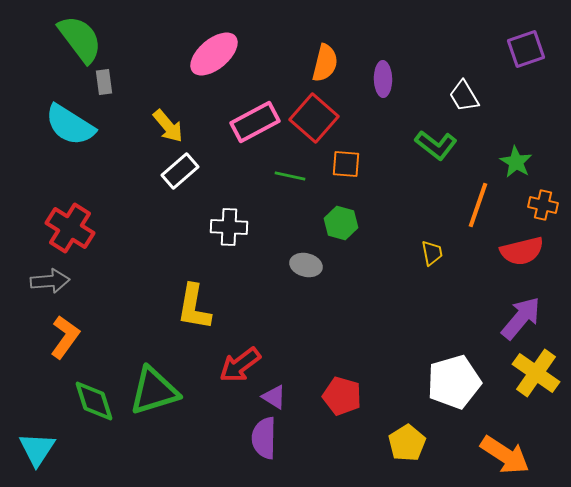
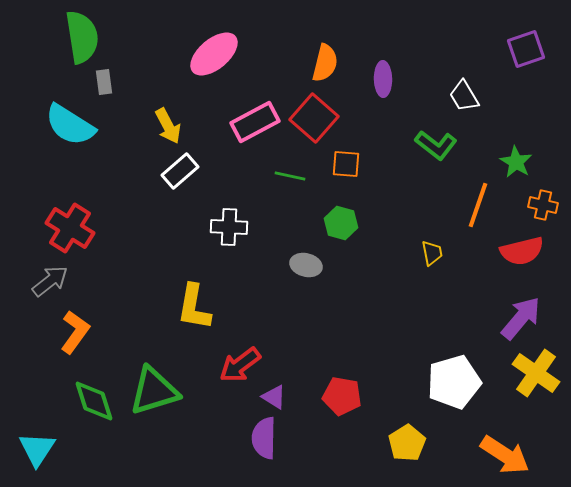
green semicircle: moved 2 px right, 2 px up; rotated 28 degrees clockwise
yellow arrow: rotated 12 degrees clockwise
gray arrow: rotated 33 degrees counterclockwise
orange L-shape: moved 10 px right, 5 px up
red pentagon: rotated 6 degrees counterclockwise
